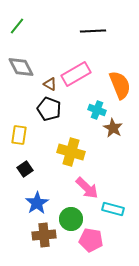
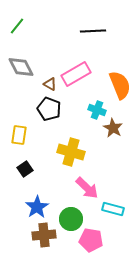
blue star: moved 4 px down
